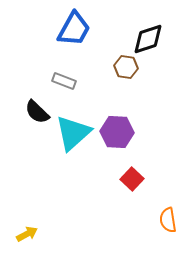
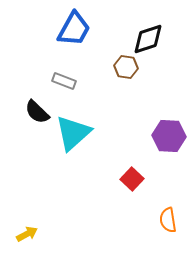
purple hexagon: moved 52 px right, 4 px down
